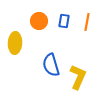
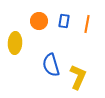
orange line: moved 2 px down
